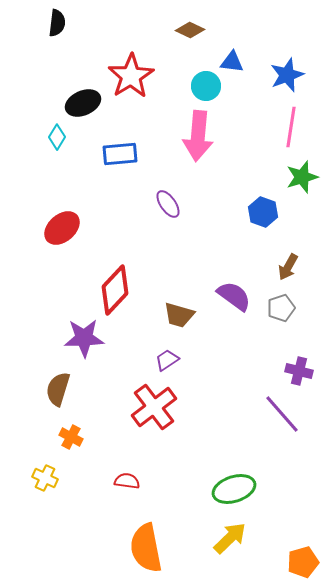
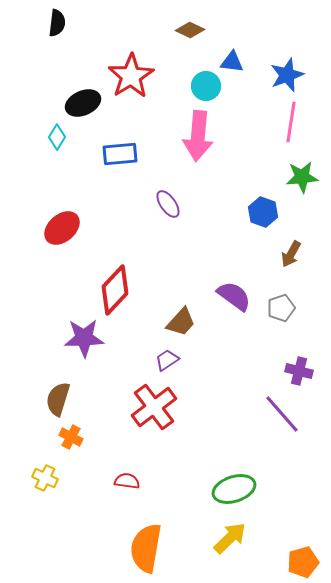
pink line: moved 5 px up
green star: rotated 12 degrees clockwise
brown arrow: moved 3 px right, 13 px up
brown trapezoid: moved 2 px right, 7 px down; rotated 64 degrees counterclockwise
brown semicircle: moved 10 px down
orange semicircle: rotated 21 degrees clockwise
